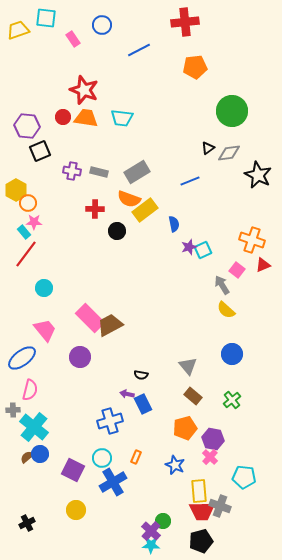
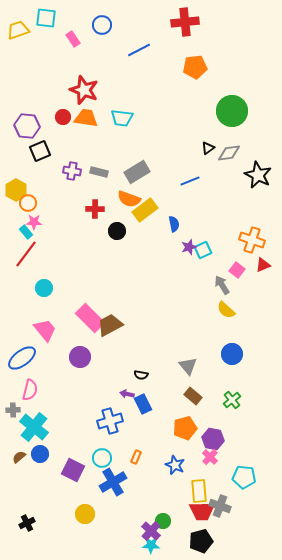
cyan rectangle at (24, 232): moved 2 px right
brown semicircle at (27, 457): moved 8 px left
yellow circle at (76, 510): moved 9 px right, 4 px down
